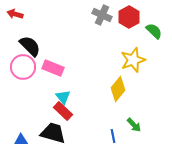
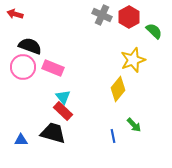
black semicircle: rotated 25 degrees counterclockwise
